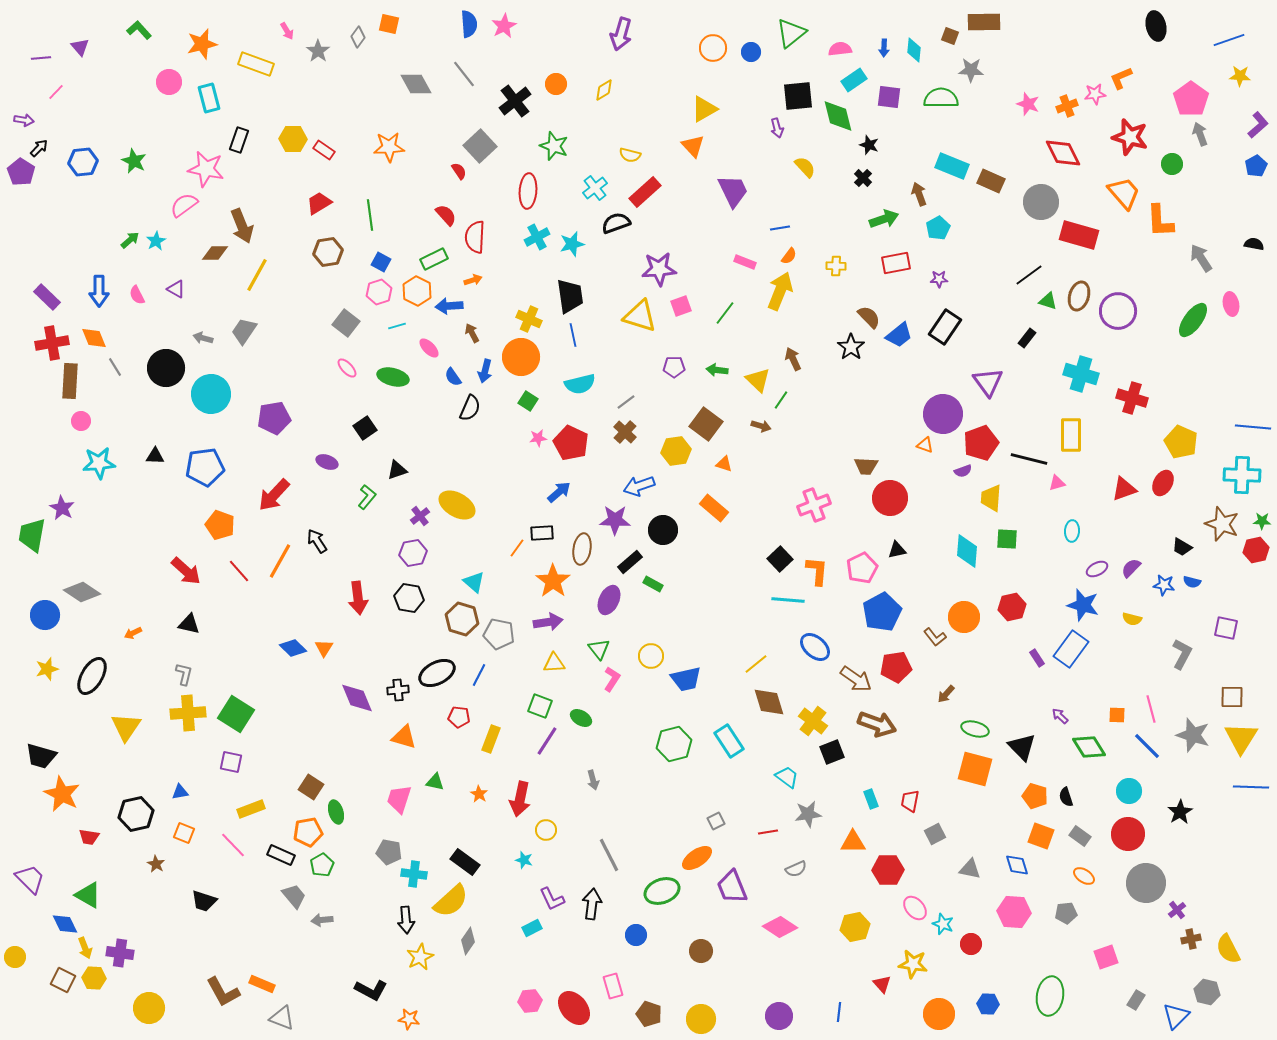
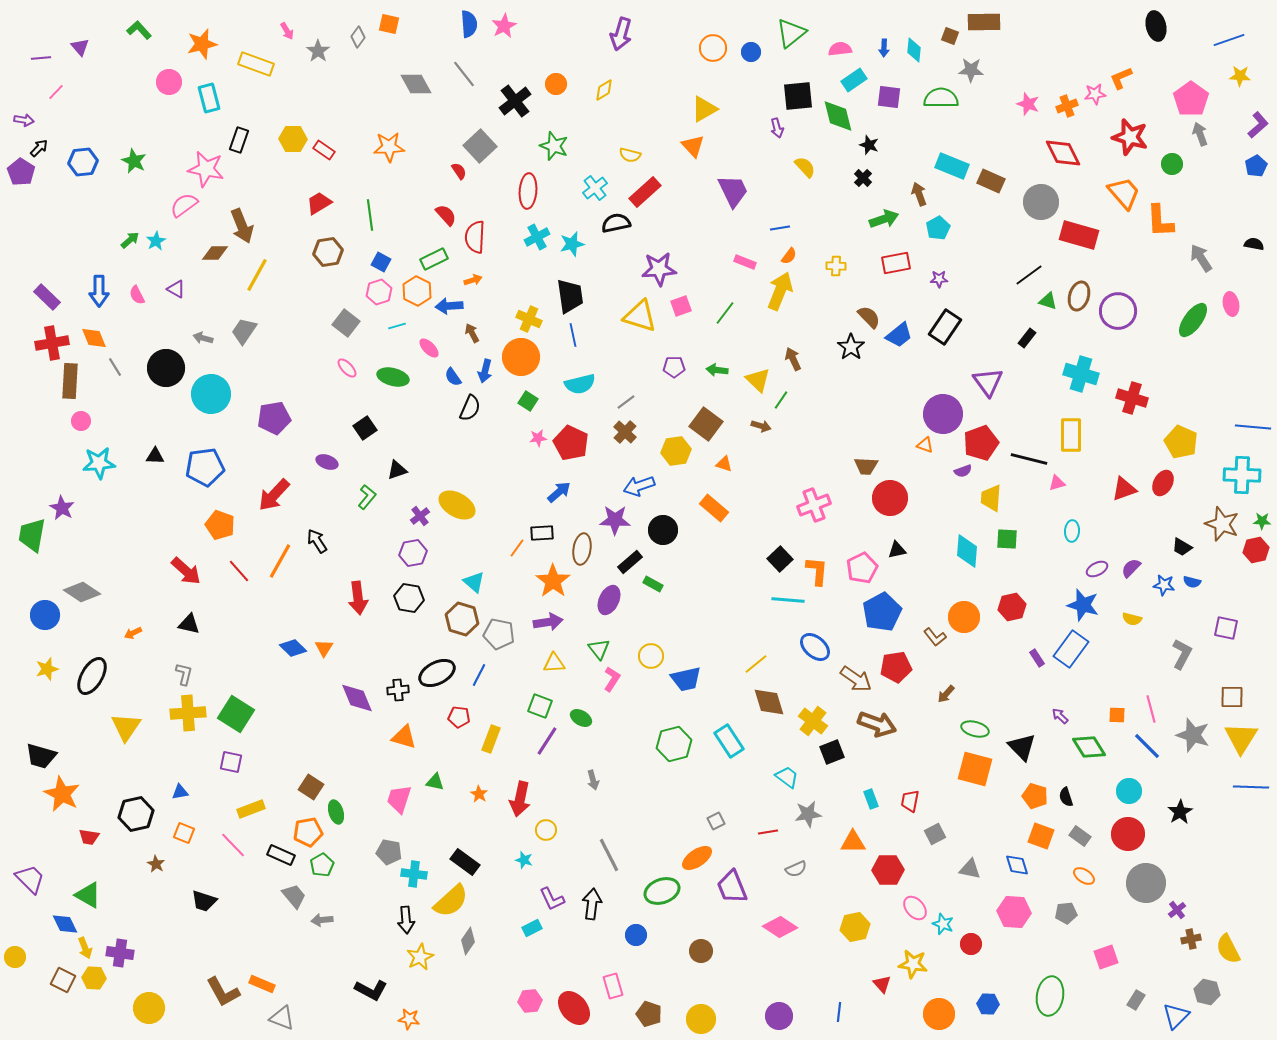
black semicircle at (616, 223): rotated 8 degrees clockwise
